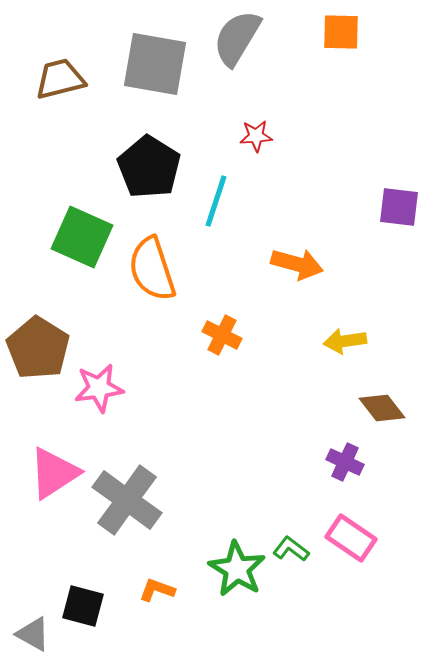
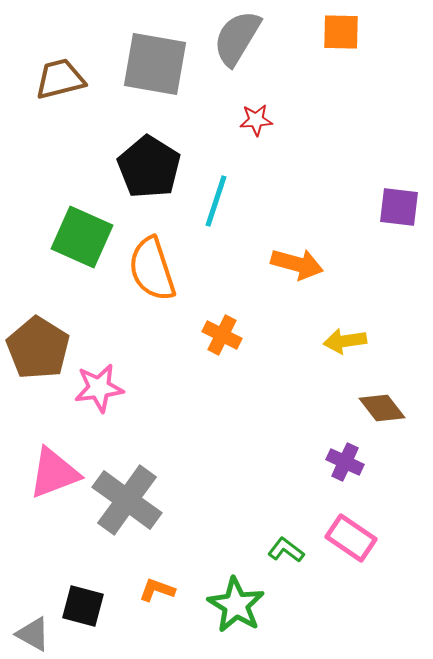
red star: moved 16 px up
pink triangle: rotated 12 degrees clockwise
green L-shape: moved 5 px left, 1 px down
green star: moved 1 px left, 36 px down
